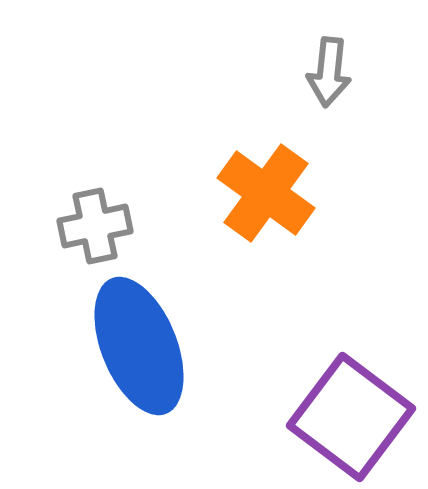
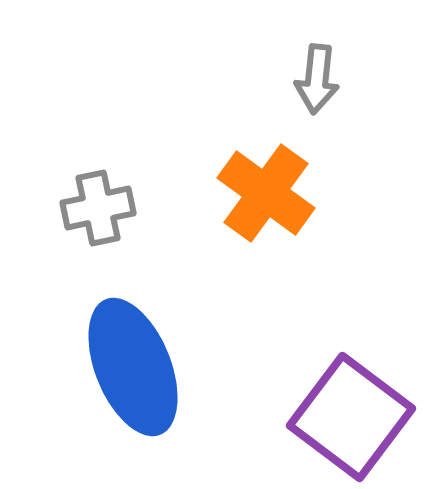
gray arrow: moved 12 px left, 7 px down
gray cross: moved 3 px right, 18 px up
blue ellipse: moved 6 px left, 21 px down
